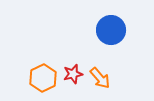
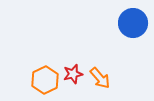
blue circle: moved 22 px right, 7 px up
orange hexagon: moved 2 px right, 2 px down
